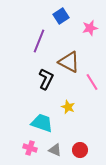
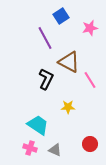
purple line: moved 6 px right, 3 px up; rotated 50 degrees counterclockwise
pink line: moved 2 px left, 2 px up
yellow star: rotated 24 degrees counterclockwise
cyan trapezoid: moved 4 px left, 2 px down; rotated 15 degrees clockwise
red circle: moved 10 px right, 6 px up
